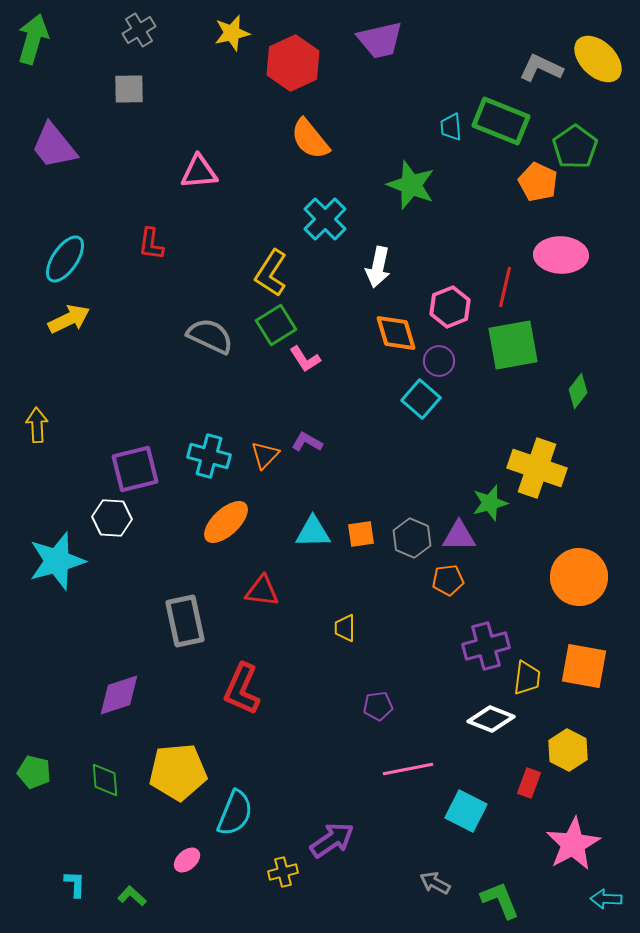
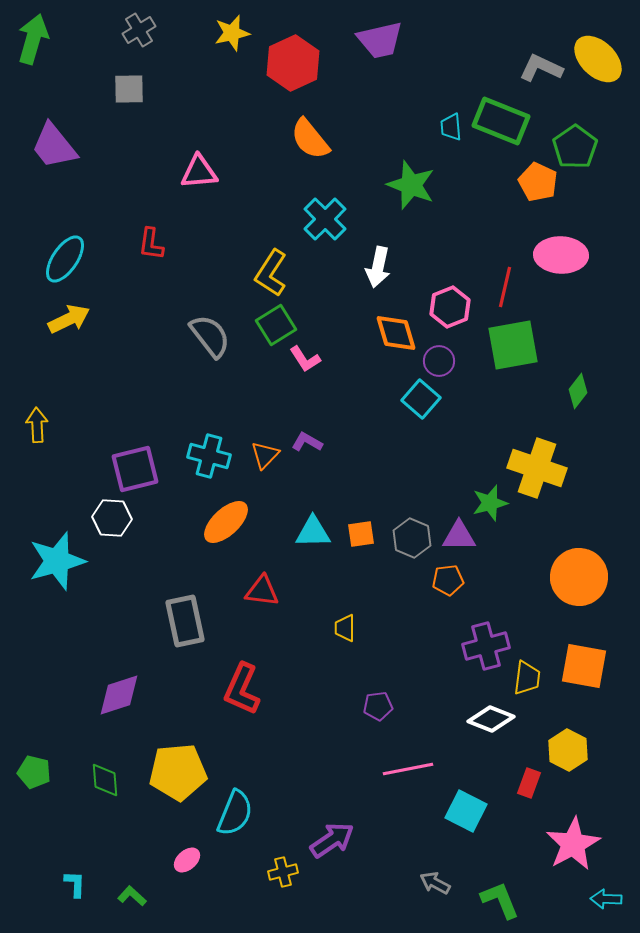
gray semicircle at (210, 336): rotated 27 degrees clockwise
